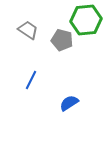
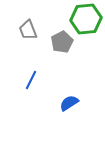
green hexagon: moved 1 px up
gray trapezoid: rotated 145 degrees counterclockwise
gray pentagon: moved 2 px down; rotated 30 degrees clockwise
